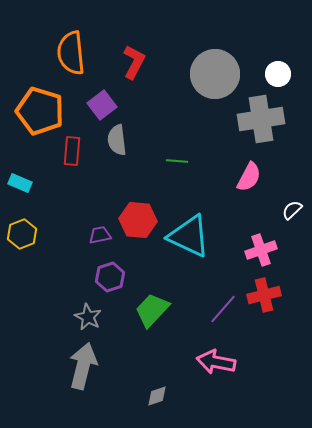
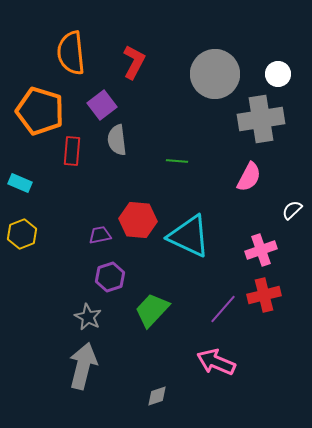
pink arrow: rotated 12 degrees clockwise
